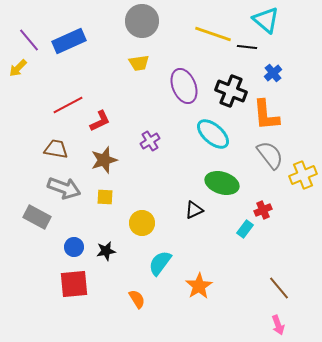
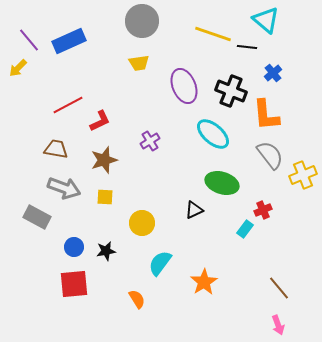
orange star: moved 5 px right, 4 px up
